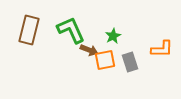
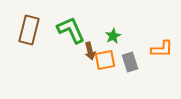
brown arrow: moved 1 px right, 1 px down; rotated 54 degrees clockwise
